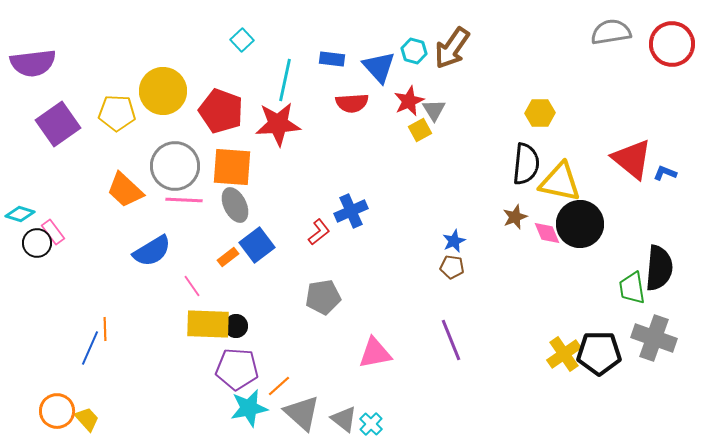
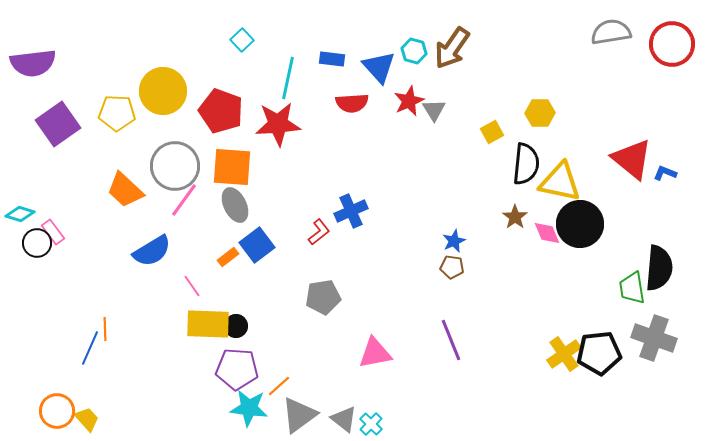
cyan line at (285, 80): moved 3 px right, 2 px up
yellow square at (420, 130): moved 72 px right, 2 px down
pink line at (184, 200): rotated 57 degrees counterclockwise
brown star at (515, 217): rotated 15 degrees counterclockwise
black pentagon at (599, 353): rotated 6 degrees counterclockwise
cyan star at (249, 408): rotated 18 degrees clockwise
gray triangle at (302, 413): moved 3 px left, 2 px down; rotated 42 degrees clockwise
